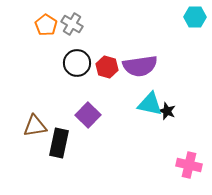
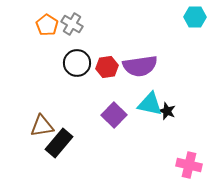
orange pentagon: moved 1 px right
red hexagon: rotated 25 degrees counterclockwise
purple square: moved 26 px right
brown triangle: moved 7 px right
black rectangle: rotated 28 degrees clockwise
